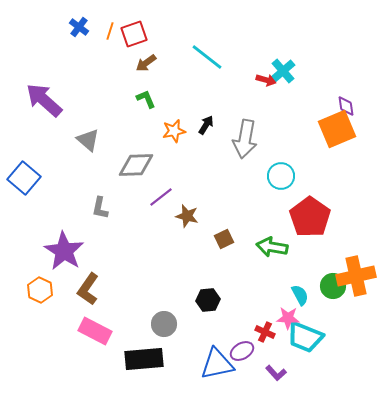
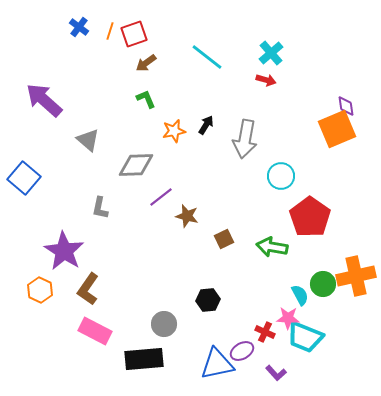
cyan cross: moved 12 px left, 18 px up
green circle: moved 10 px left, 2 px up
